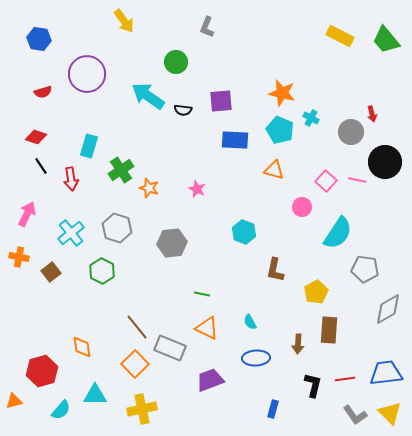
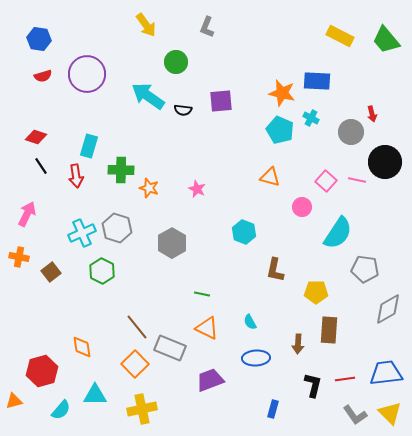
yellow arrow at (124, 21): moved 22 px right, 4 px down
red semicircle at (43, 92): moved 16 px up
blue rectangle at (235, 140): moved 82 px right, 59 px up
green cross at (121, 170): rotated 35 degrees clockwise
orange triangle at (274, 170): moved 4 px left, 7 px down
red arrow at (71, 179): moved 5 px right, 3 px up
cyan cross at (71, 233): moved 11 px right; rotated 16 degrees clockwise
gray hexagon at (172, 243): rotated 24 degrees counterclockwise
yellow pentagon at (316, 292): rotated 30 degrees clockwise
